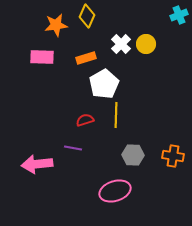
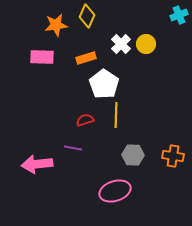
white pentagon: rotated 8 degrees counterclockwise
